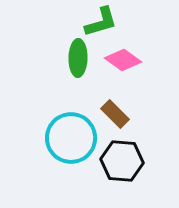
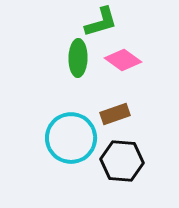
brown rectangle: rotated 64 degrees counterclockwise
